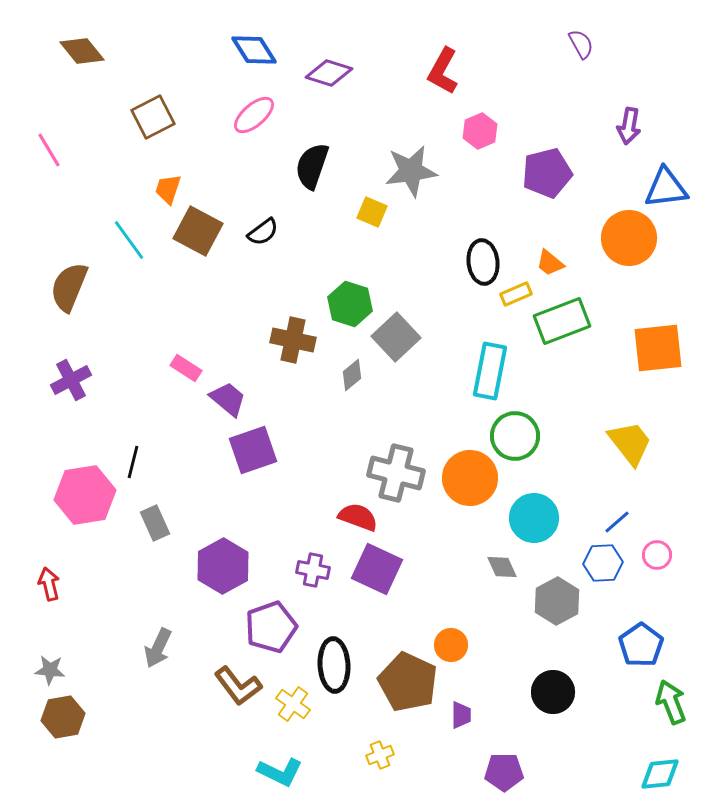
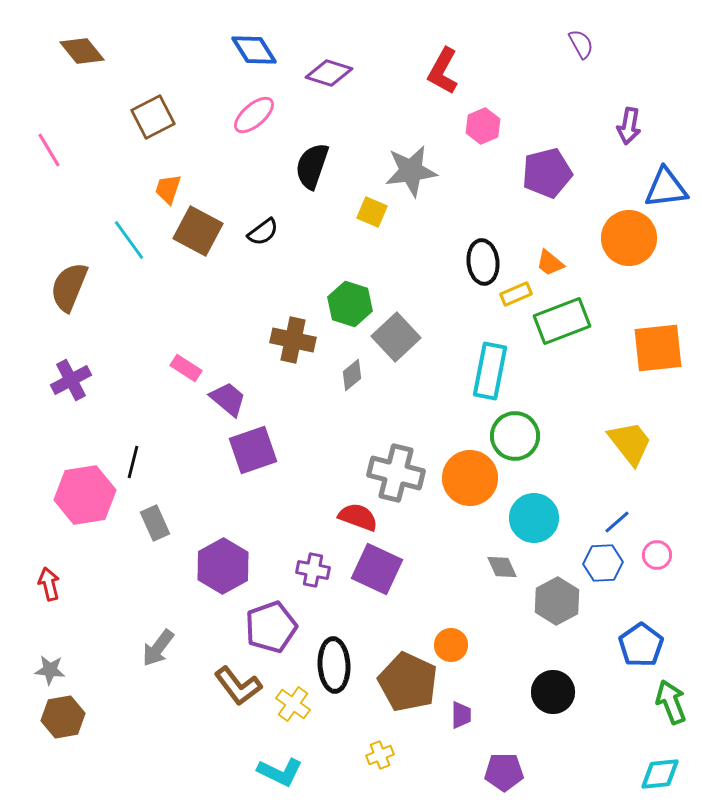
pink hexagon at (480, 131): moved 3 px right, 5 px up
gray arrow at (158, 648): rotated 12 degrees clockwise
